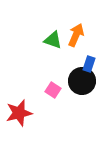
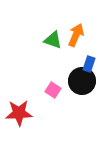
red star: rotated 12 degrees clockwise
